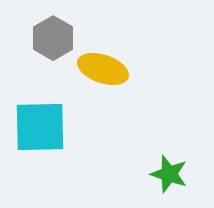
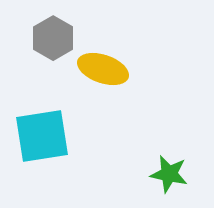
cyan square: moved 2 px right, 9 px down; rotated 8 degrees counterclockwise
green star: rotated 6 degrees counterclockwise
